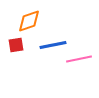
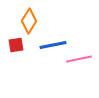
orange diamond: rotated 40 degrees counterclockwise
